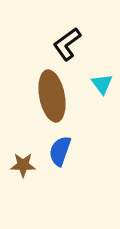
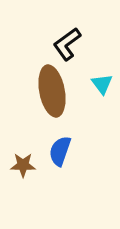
brown ellipse: moved 5 px up
